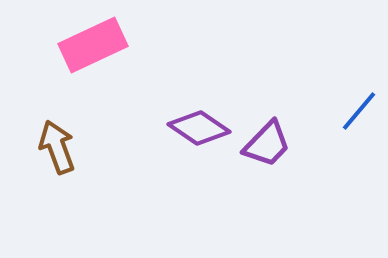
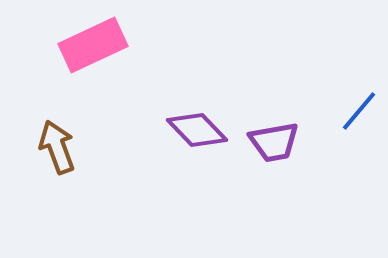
purple diamond: moved 2 px left, 2 px down; rotated 12 degrees clockwise
purple trapezoid: moved 7 px right, 2 px up; rotated 36 degrees clockwise
